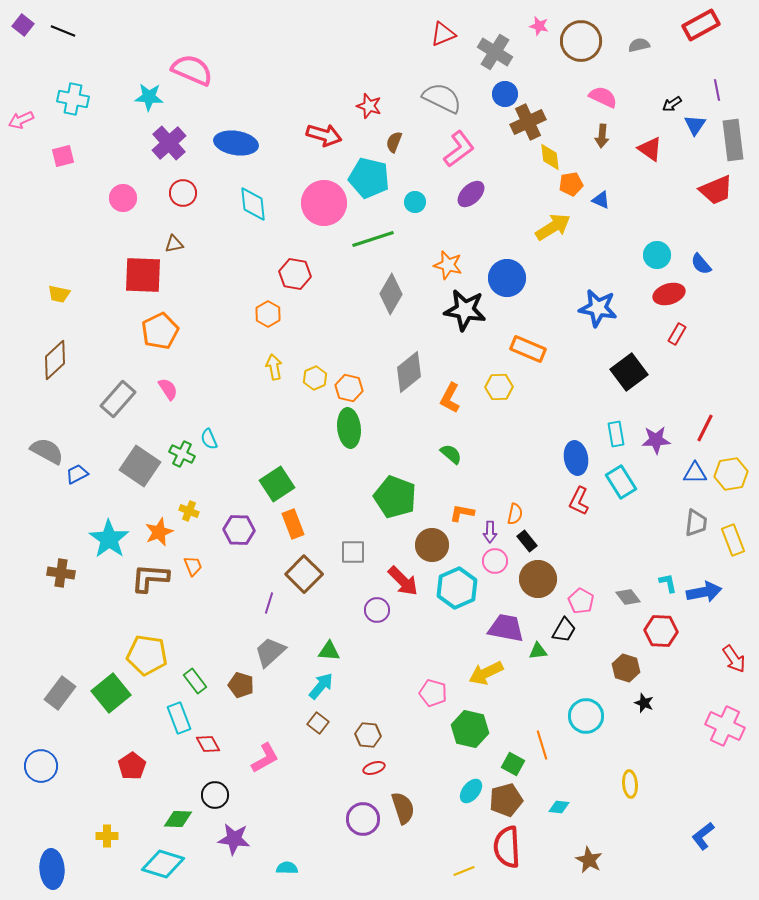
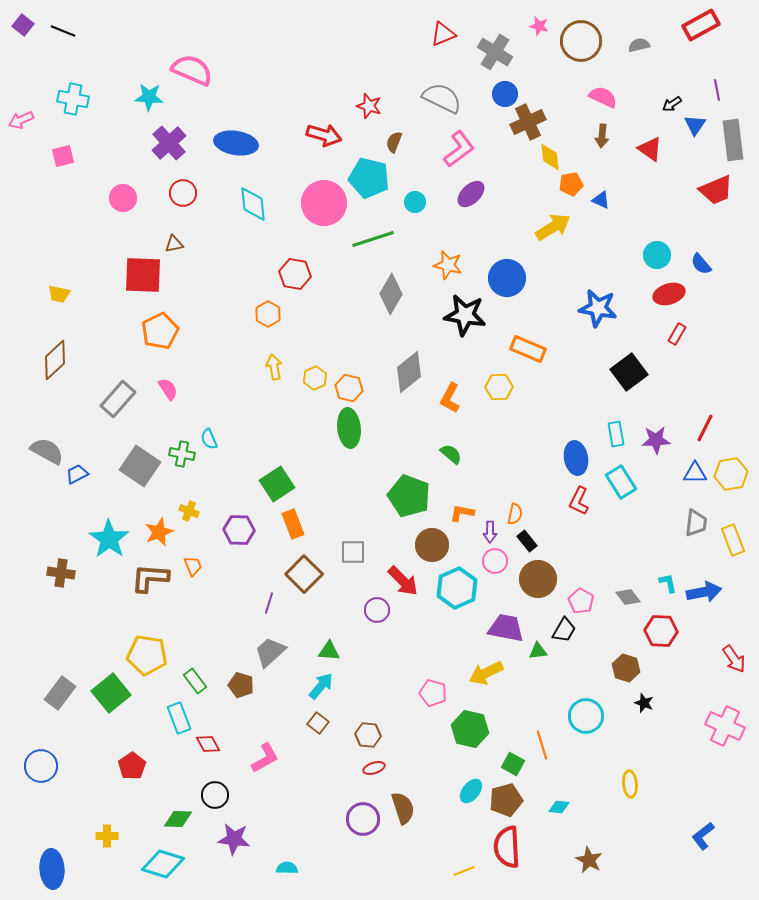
black star at (465, 310): moved 5 px down
green cross at (182, 454): rotated 15 degrees counterclockwise
green pentagon at (395, 497): moved 14 px right, 1 px up
